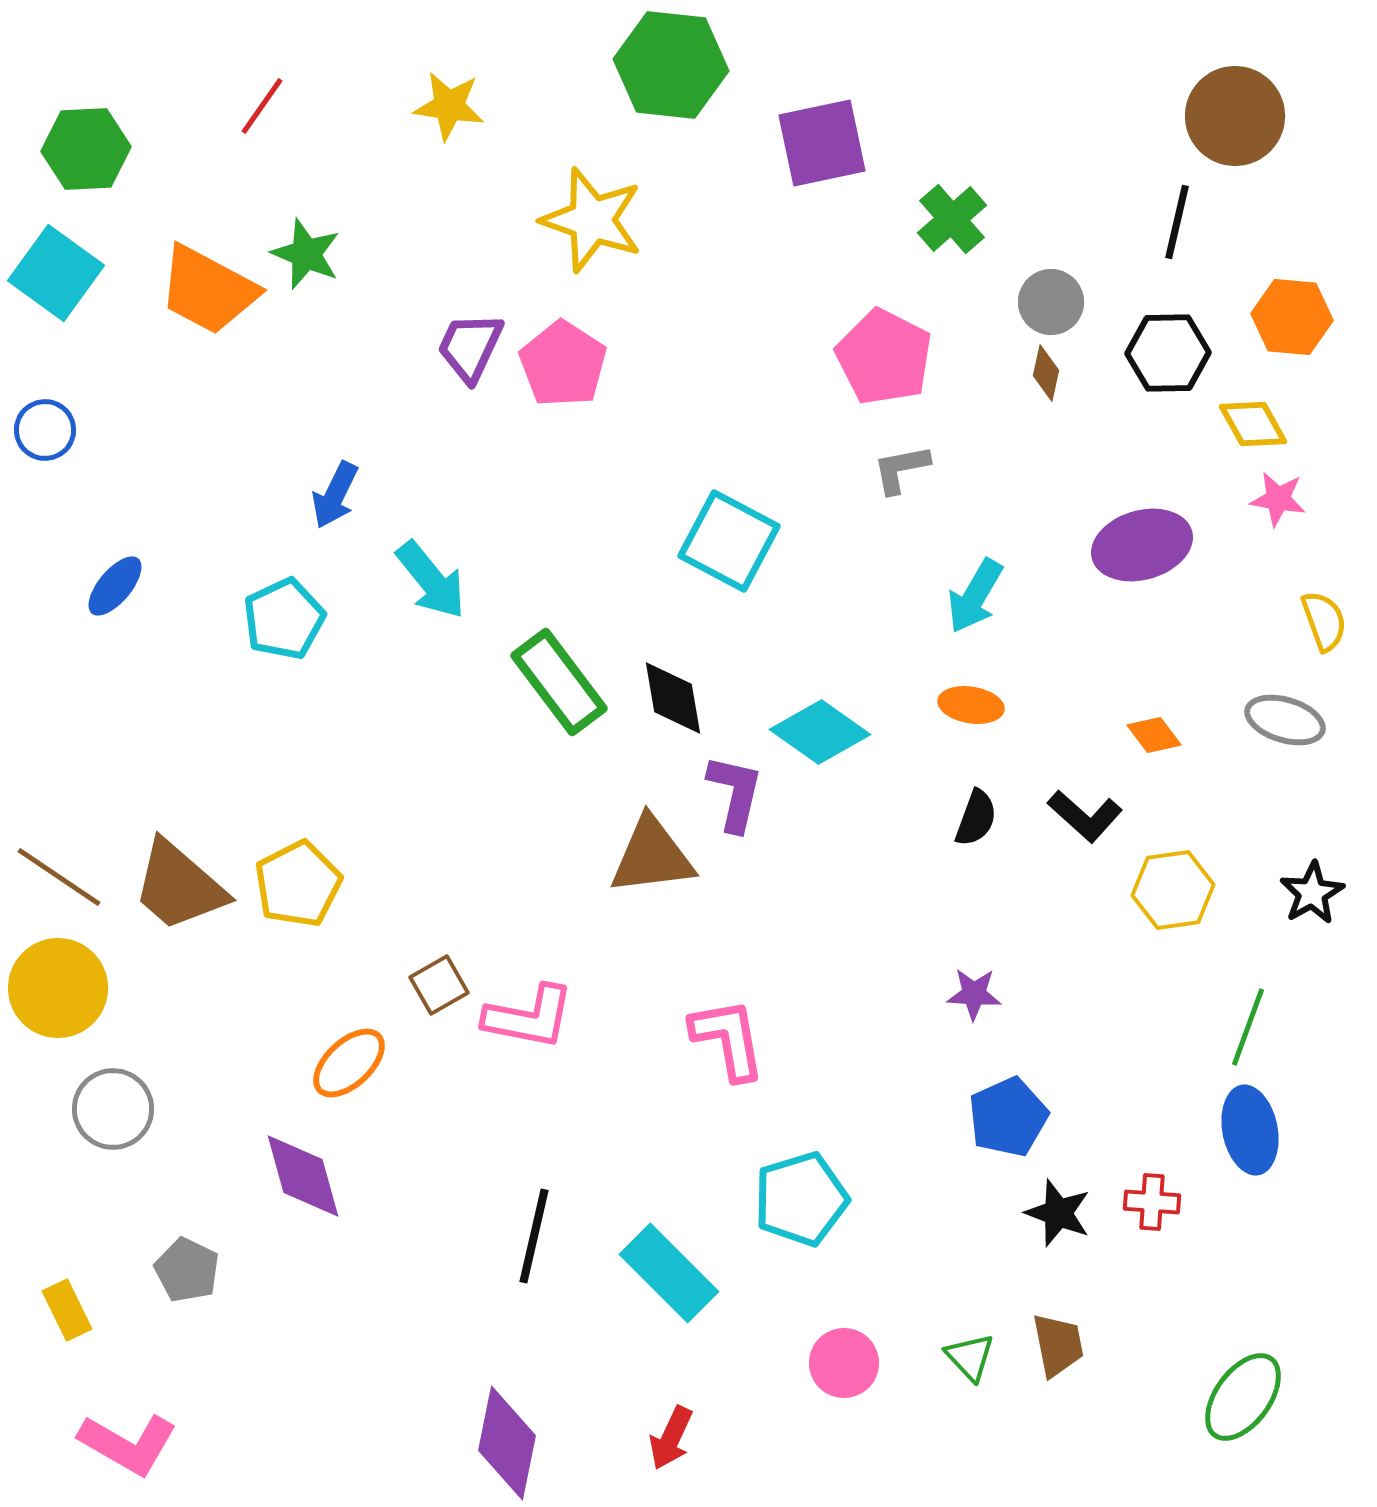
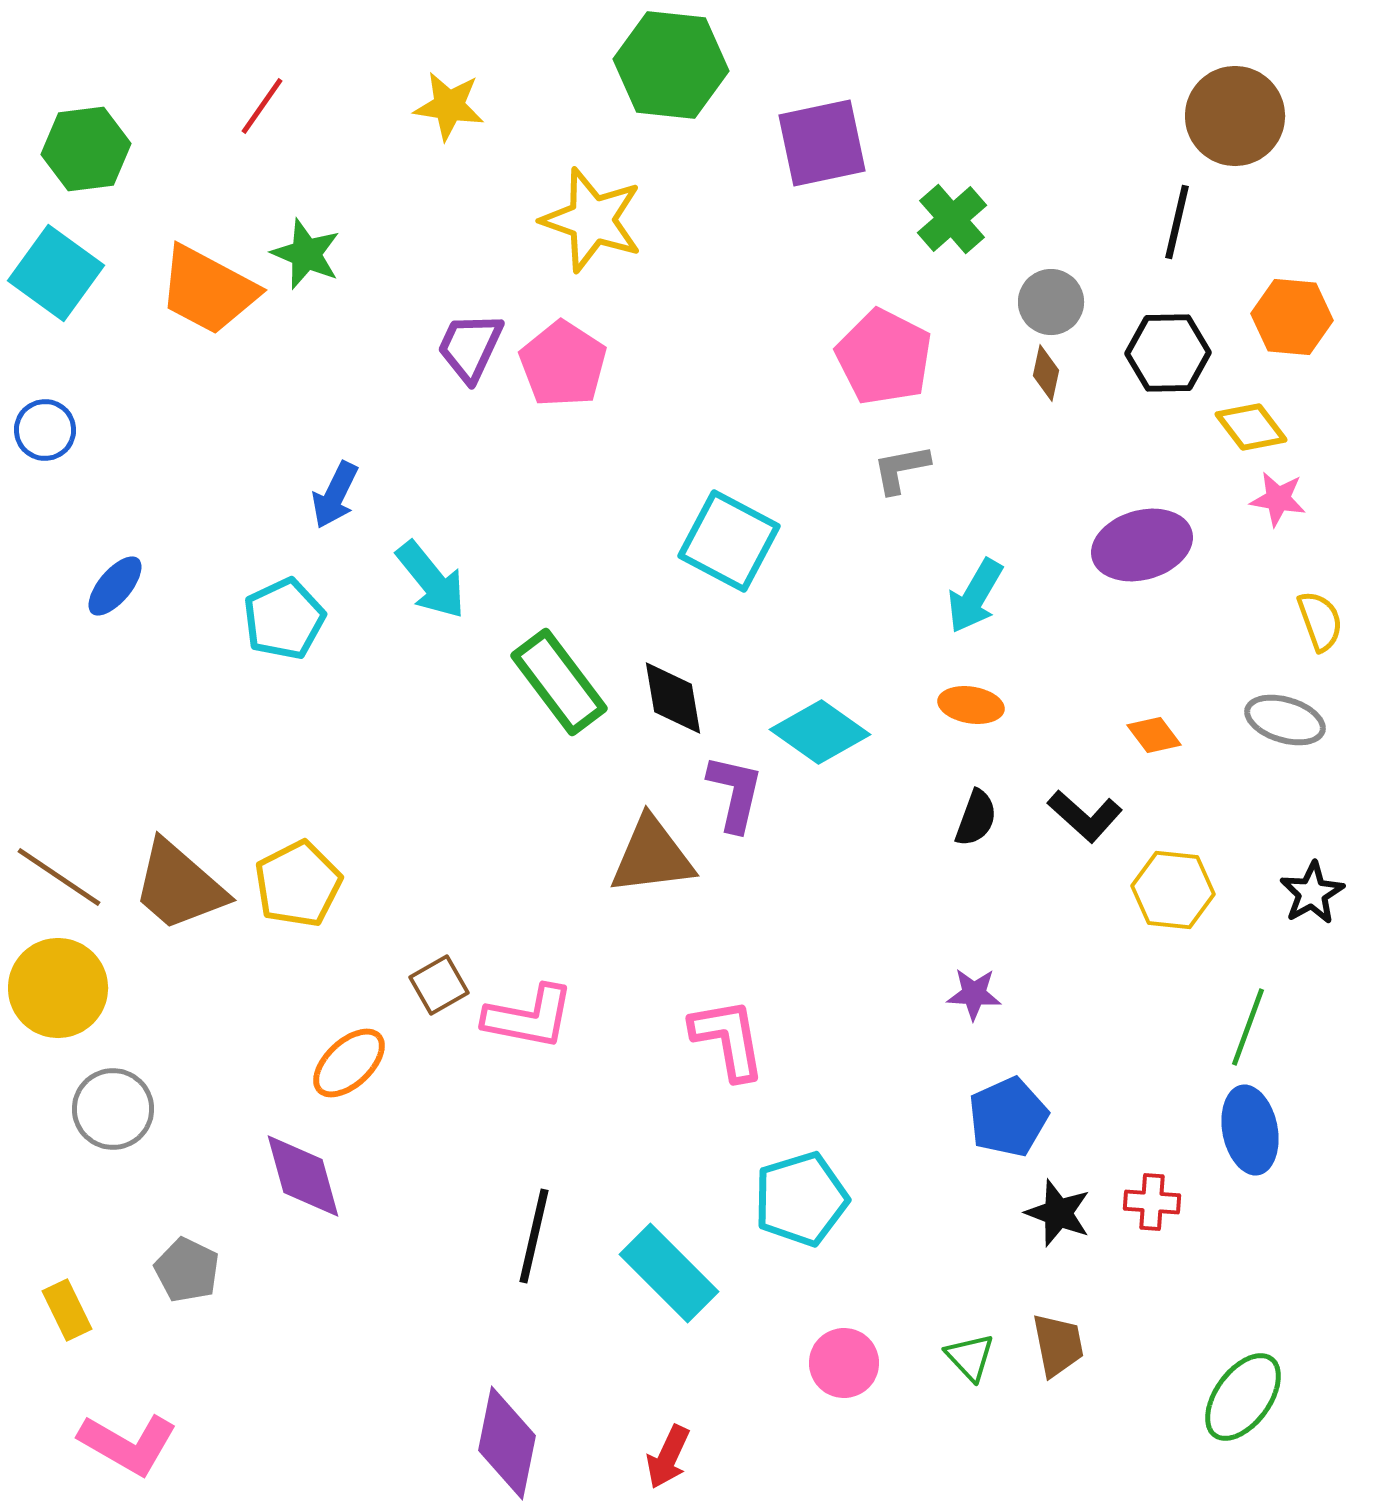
green hexagon at (86, 149): rotated 4 degrees counterclockwise
yellow diamond at (1253, 424): moved 2 px left, 3 px down; rotated 8 degrees counterclockwise
yellow semicircle at (1324, 621): moved 4 px left
yellow hexagon at (1173, 890): rotated 14 degrees clockwise
red arrow at (671, 1438): moved 3 px left, 19 px down
